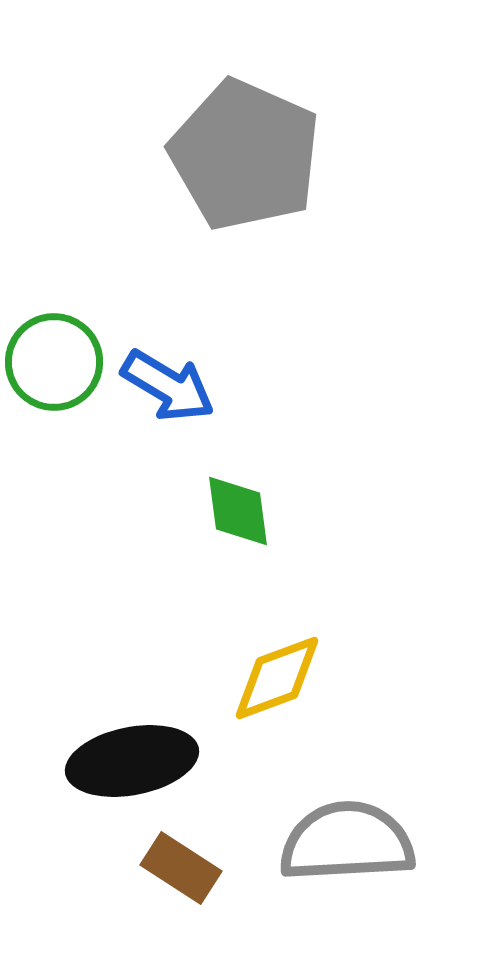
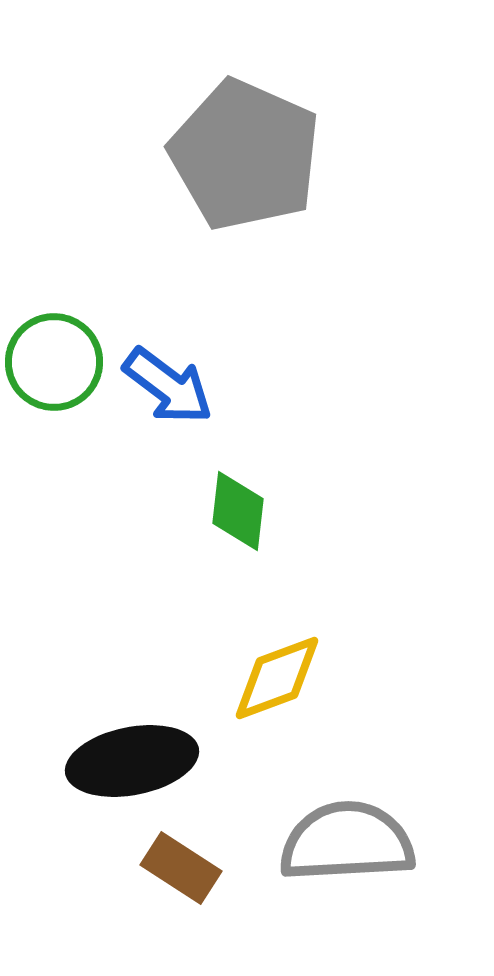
blue arrow: rotated 6 degrees clockwise
green diamond: rotated 14 degrees clockwise
